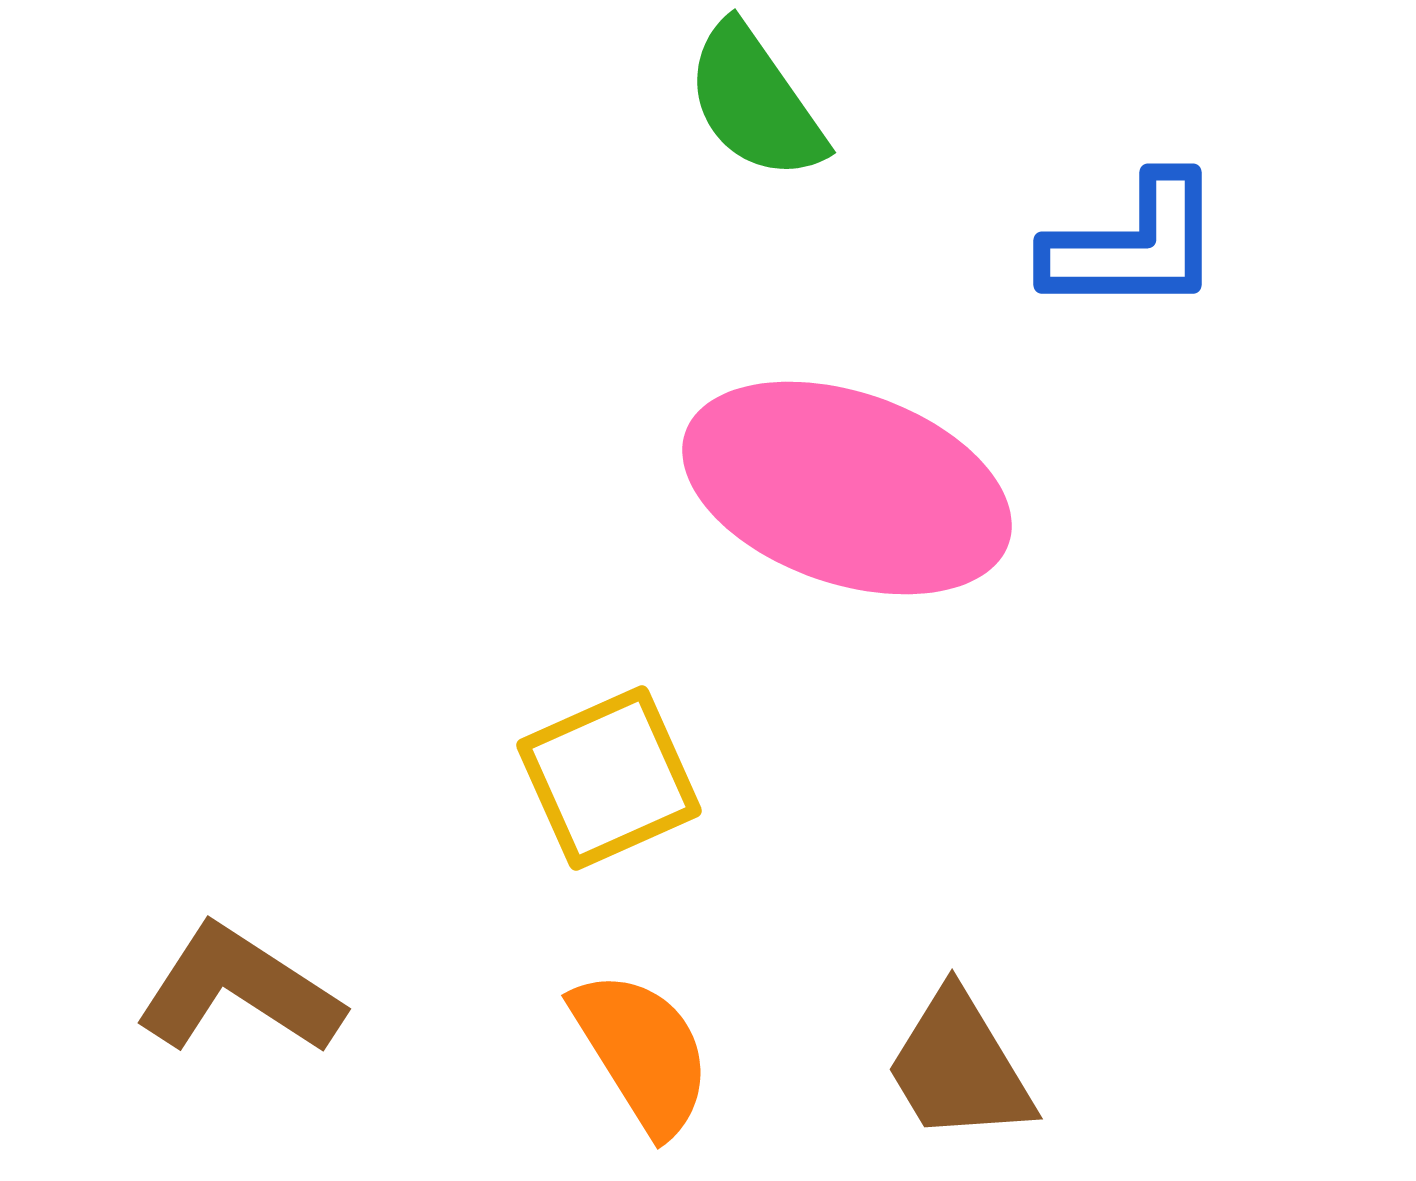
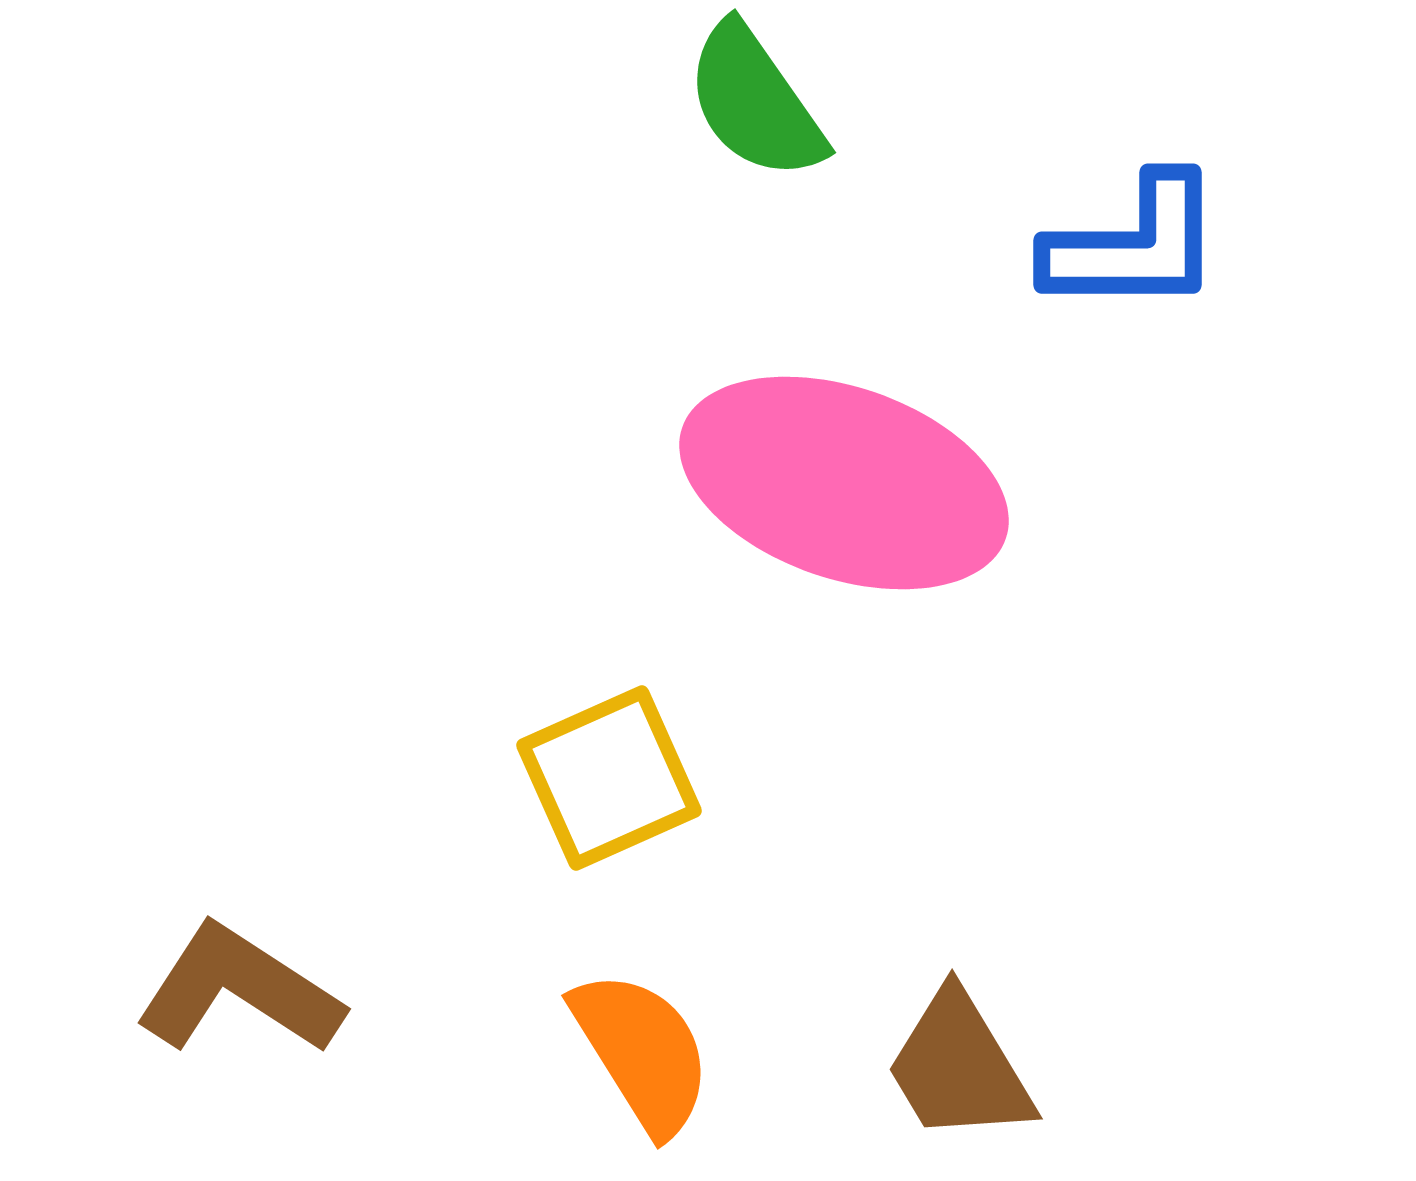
pink ellipse: moved 3 px left, 5 px up
